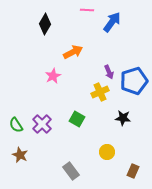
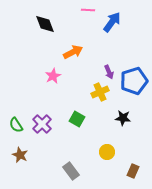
pink line: moved 1 px right
black diamond: rotated 50 degrees counterclockwise
